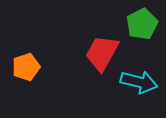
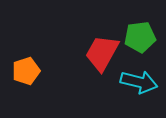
green pentagon: moved 2 px left, 13 px down; rotated 20 degrees clockwise
orange pentagon: moved 4 px down
